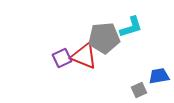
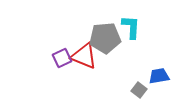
cyan L-shape: rotated 70 degrees counterclockwise
gray pentagon: moved 1 px right
gray square: rotated 28 degrees counterclockwise
